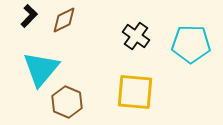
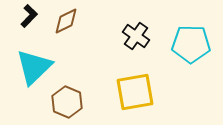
brown diamond: moved 2 px right, 1 px down
cyan triangle: moved 7 px left, 2 px up; rotated 6 degrees clockwise
yellow square: rotated 15 degrees counterclockwise
